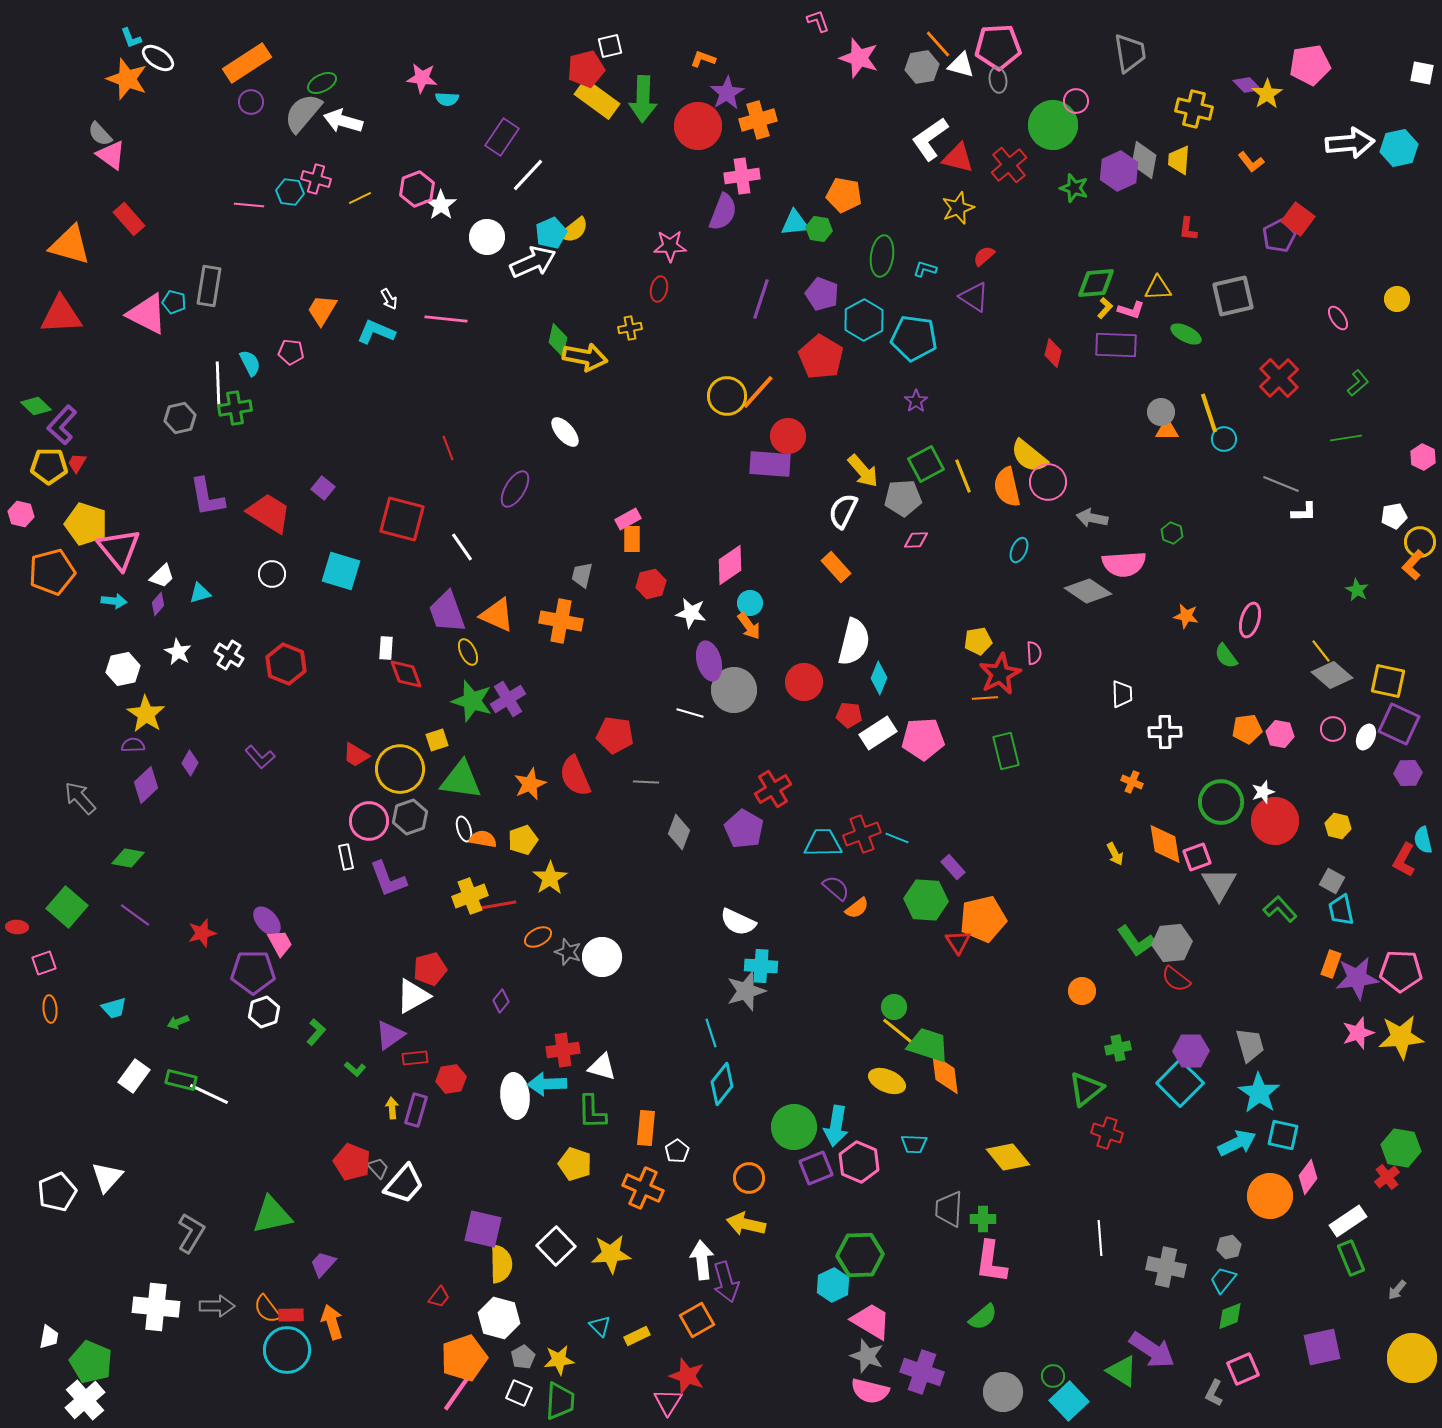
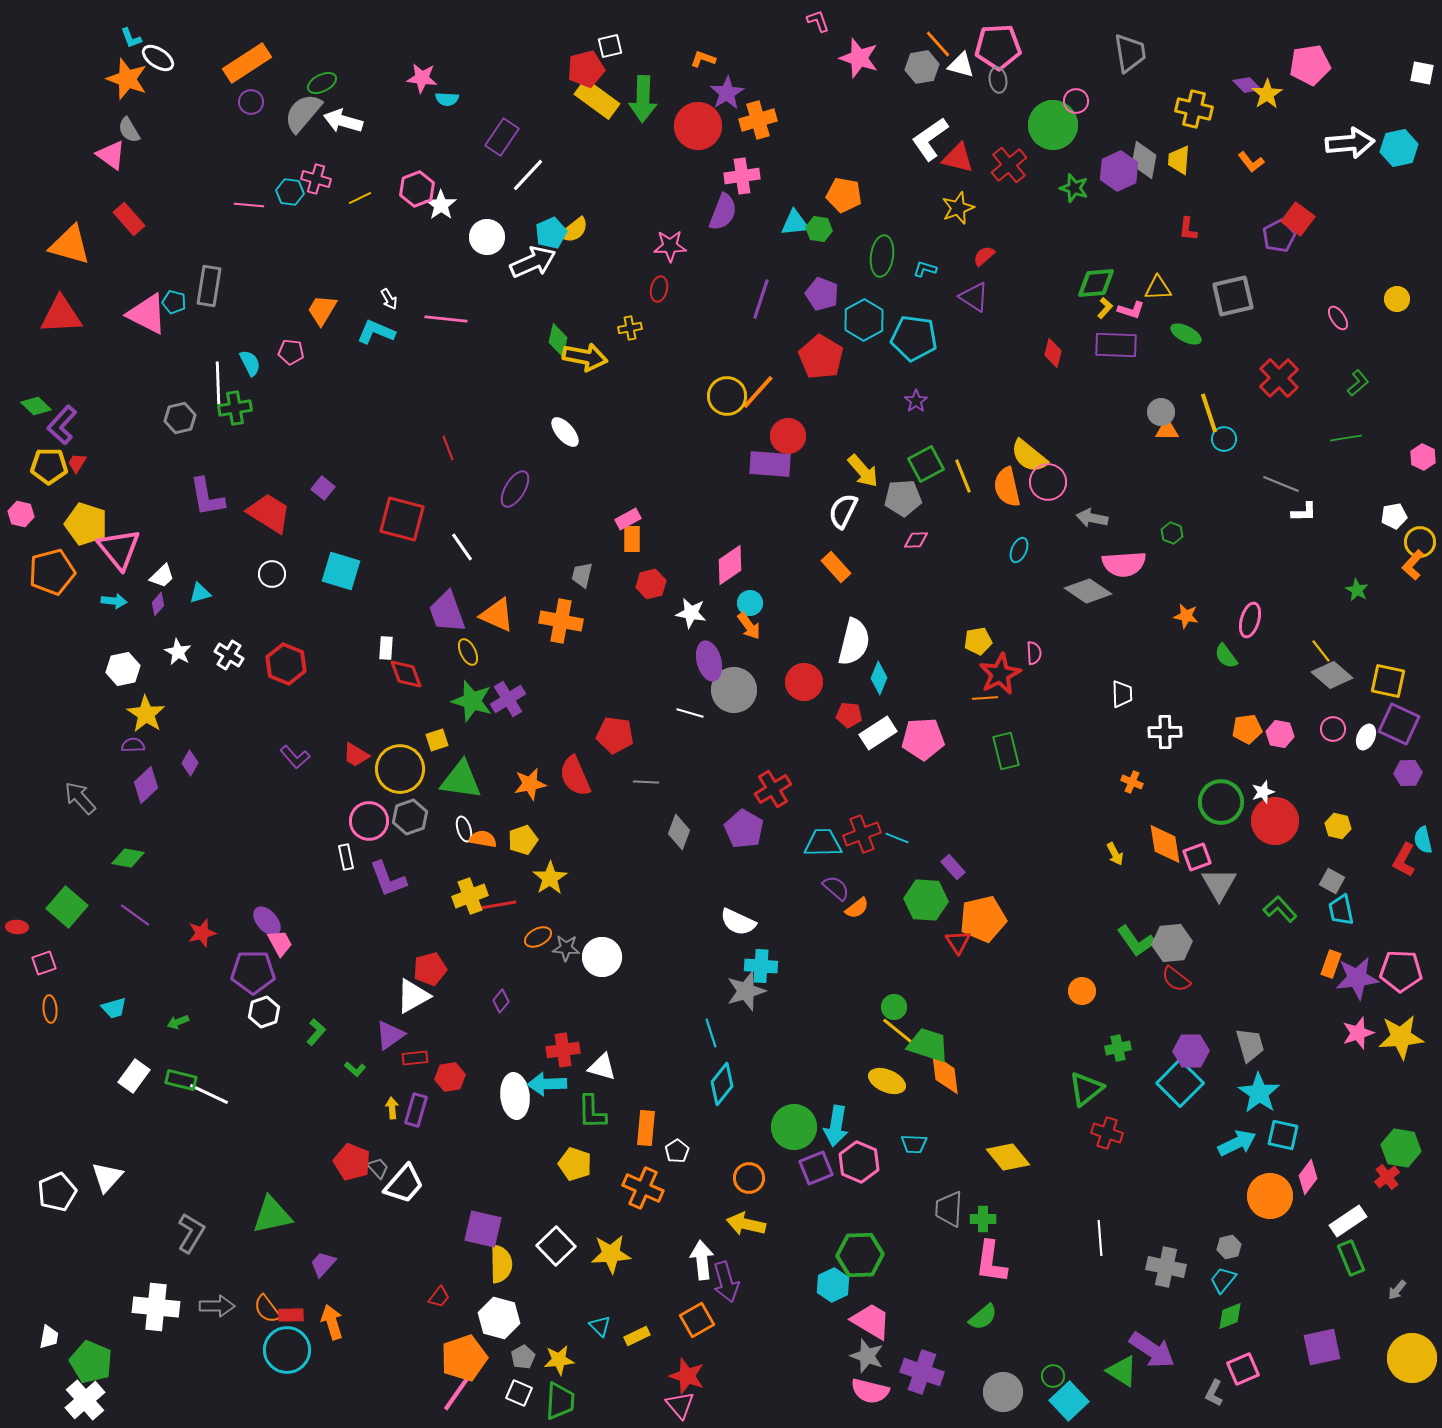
gray semicircle at (100, 134): moved 29 px right, 4 px up; rotated 12 degrees clockwise
purple L-shape at (260, 757): moved 35 px right
orange star at (530, 784): rotated 12 degrees clockwise
gray star at (568, 952): moved 2 px left, 4 px up; rotated 16 degrees counterclockwise
red hexagon at (451, 1079): moved 1 px left, 2 px up
pink triangle at (668, 1402): moved 12 px right, 3 px down; rotated 12 degrees counterclockwise
